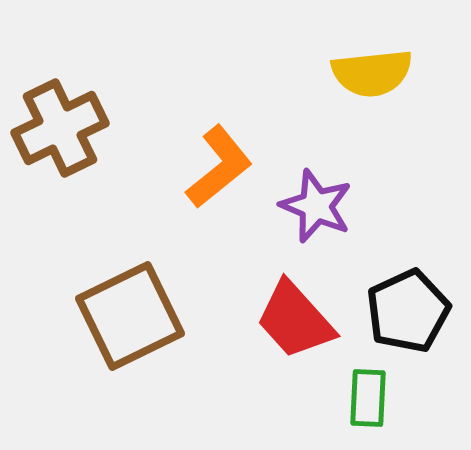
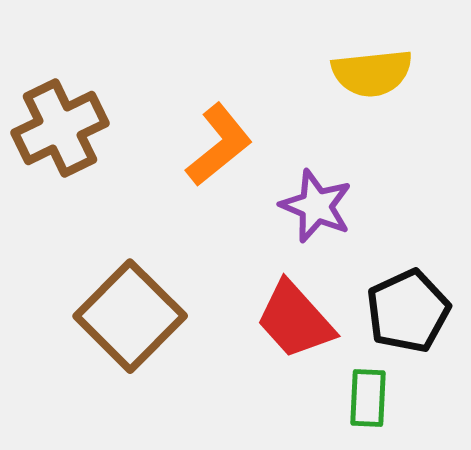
orange L-shape: moved 22 px up
brown square: rotated 19 degrees counterclockwise
